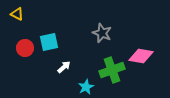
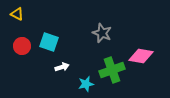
cyan square: rotated 30 degrees clockwise
red circle: moved 3 px left, 2 px up
white arrow: moved 2 px left; rotated 24 degrees clockwise
cyan star: moved 3 px up; rotated 14 degrees clockwise
